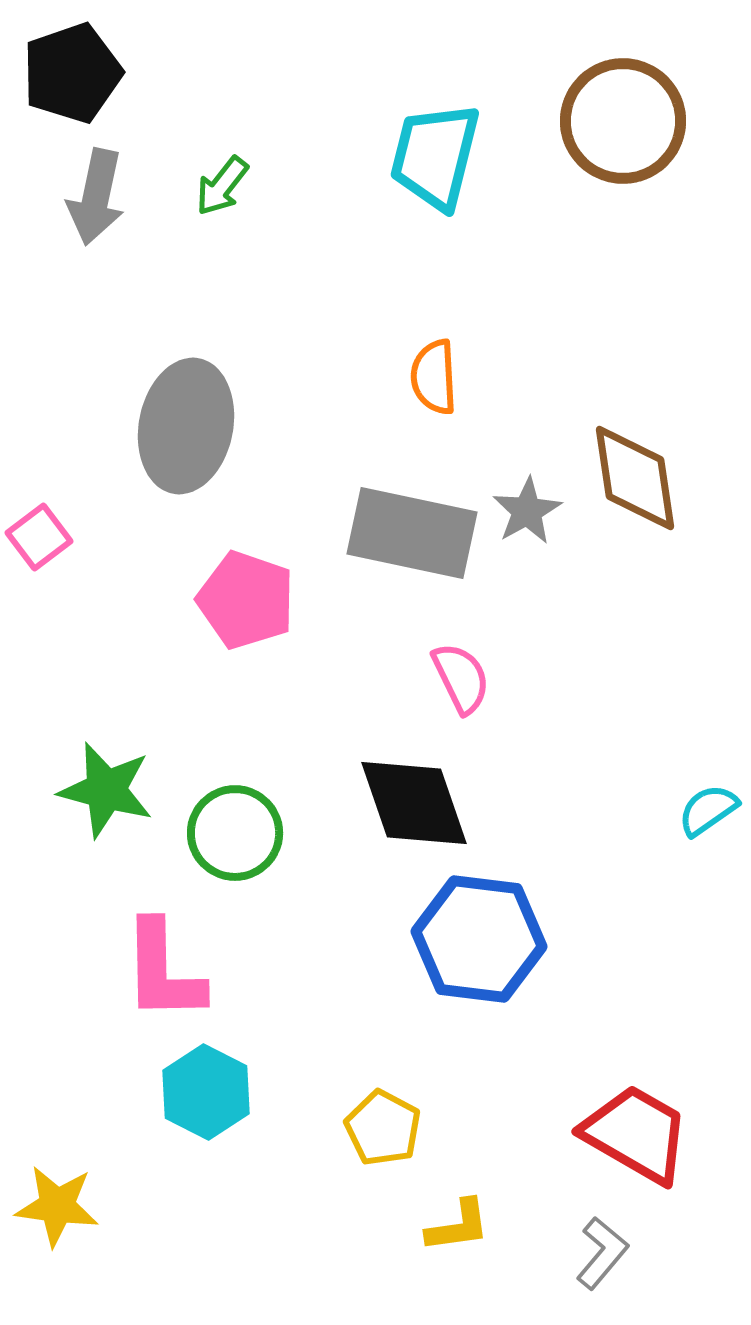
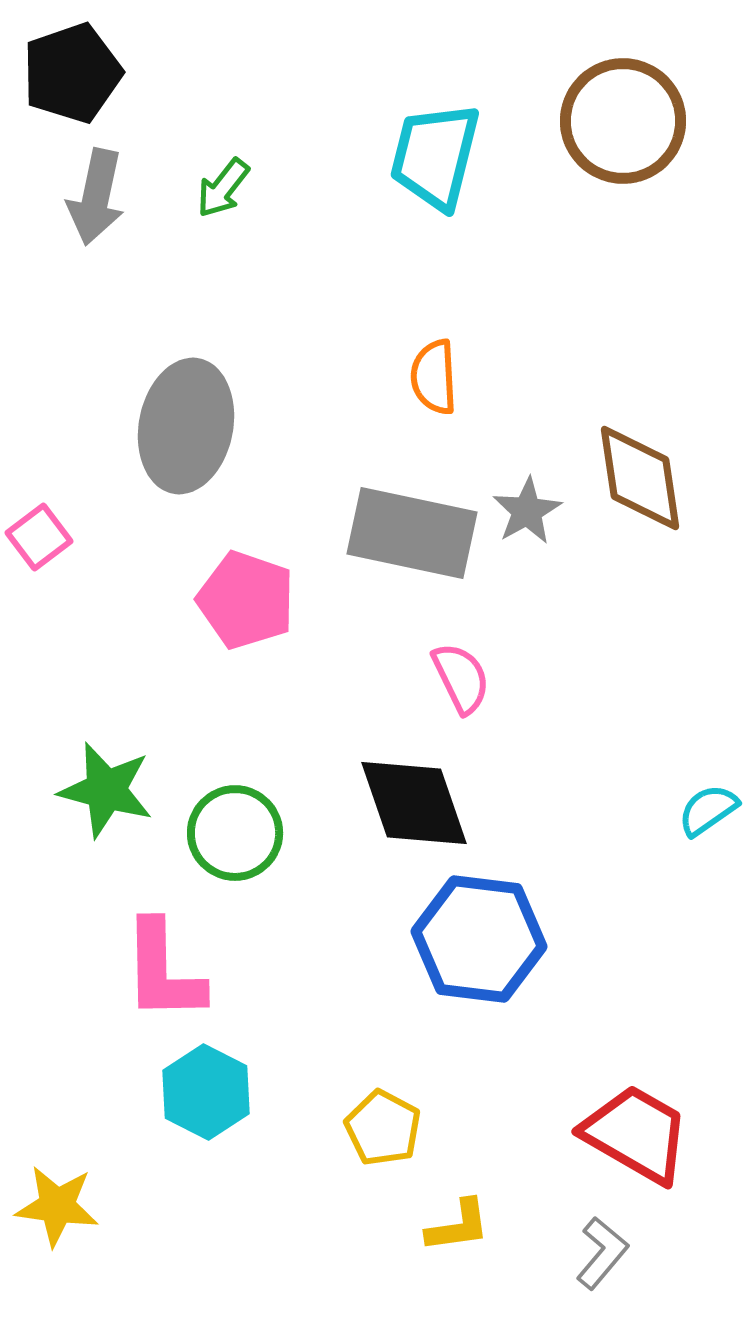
green arrow: moved 1 px right, 2 px down
brown diamond: moved 5 px right
